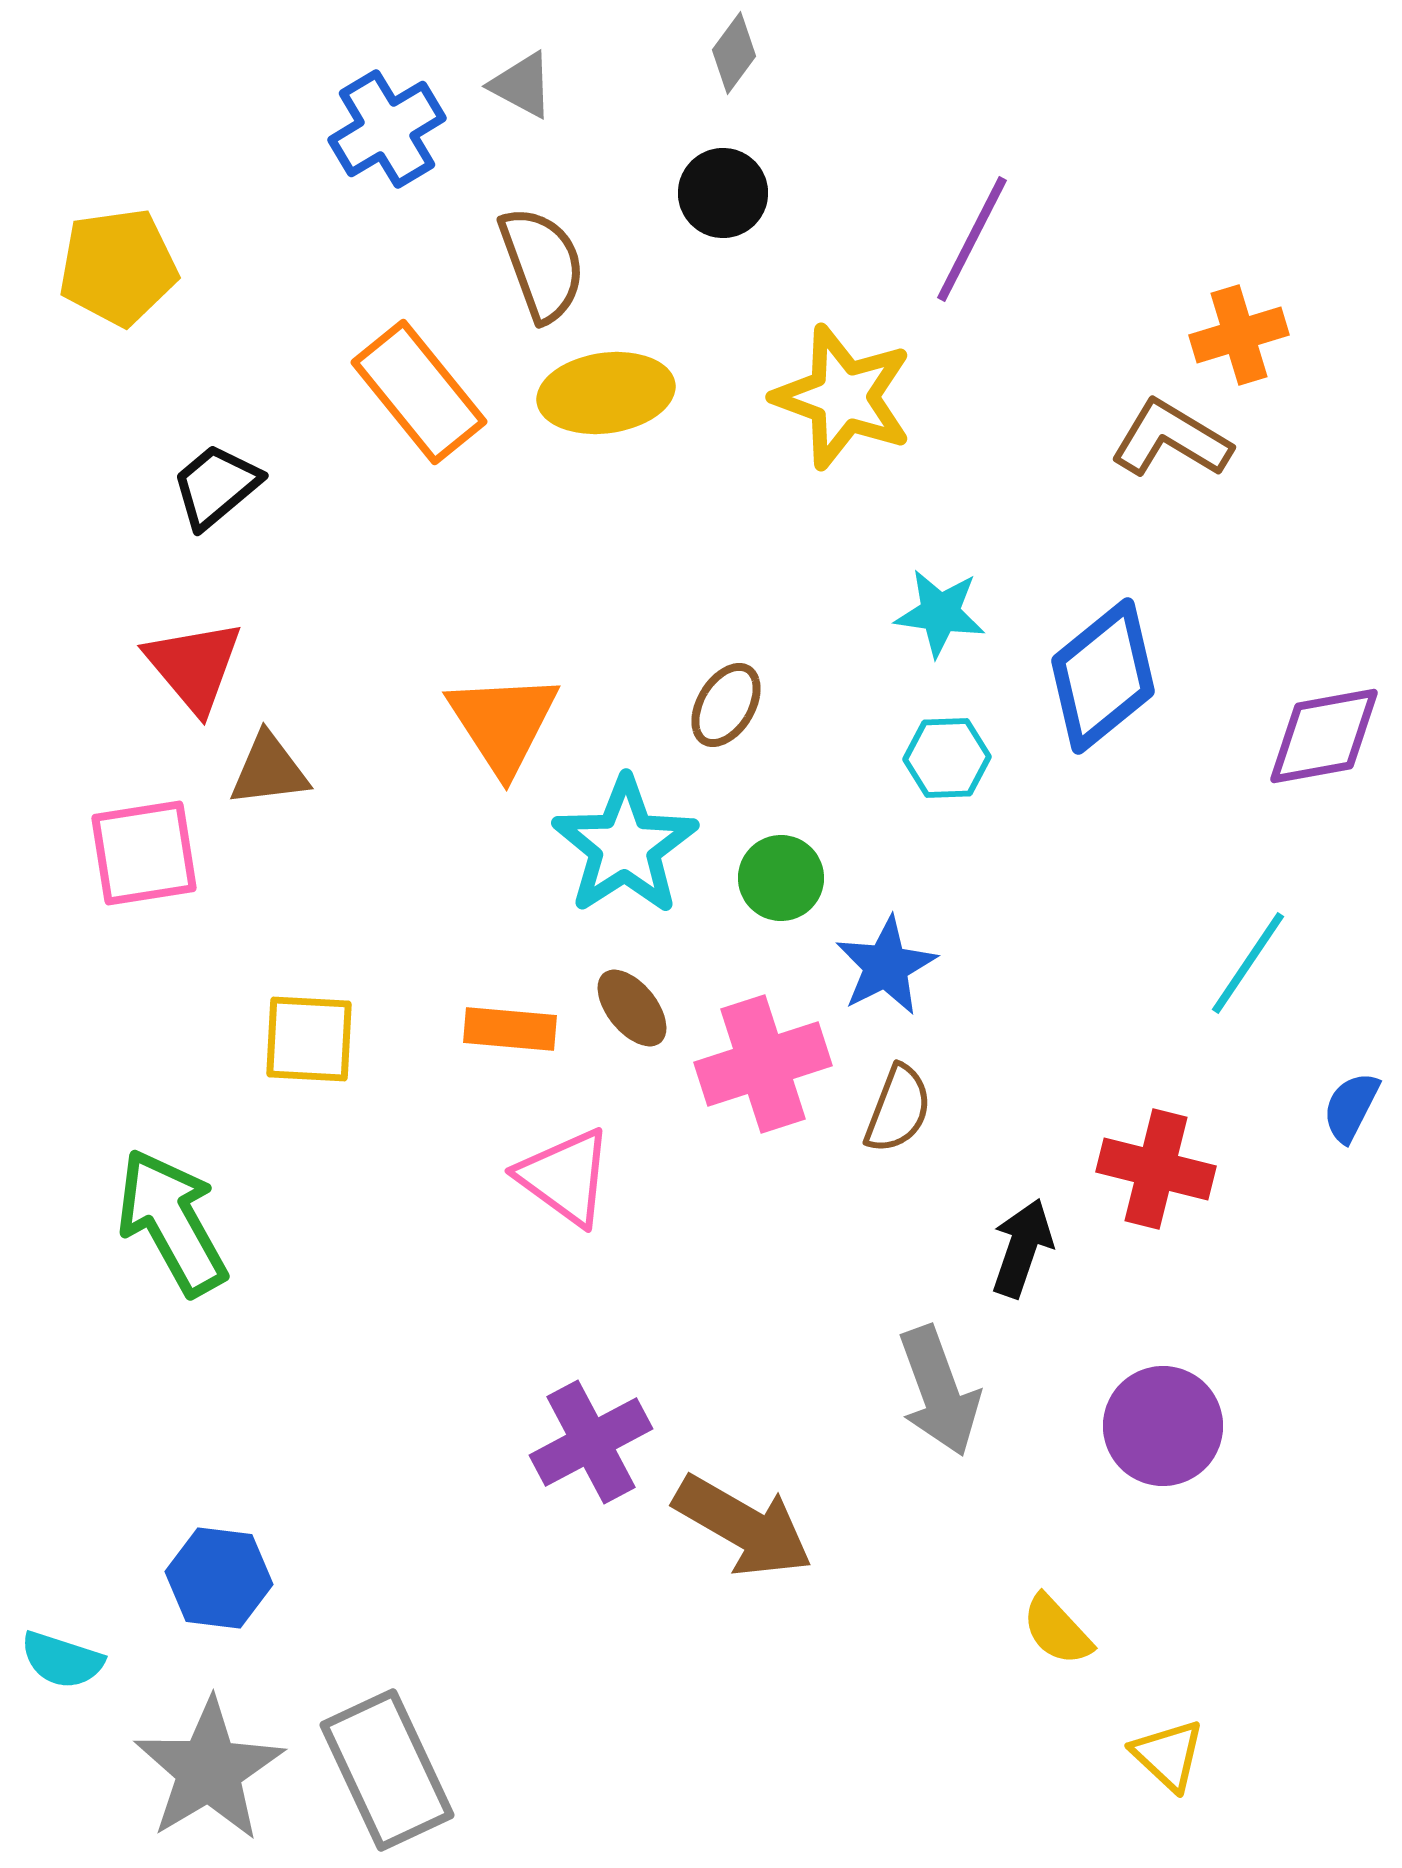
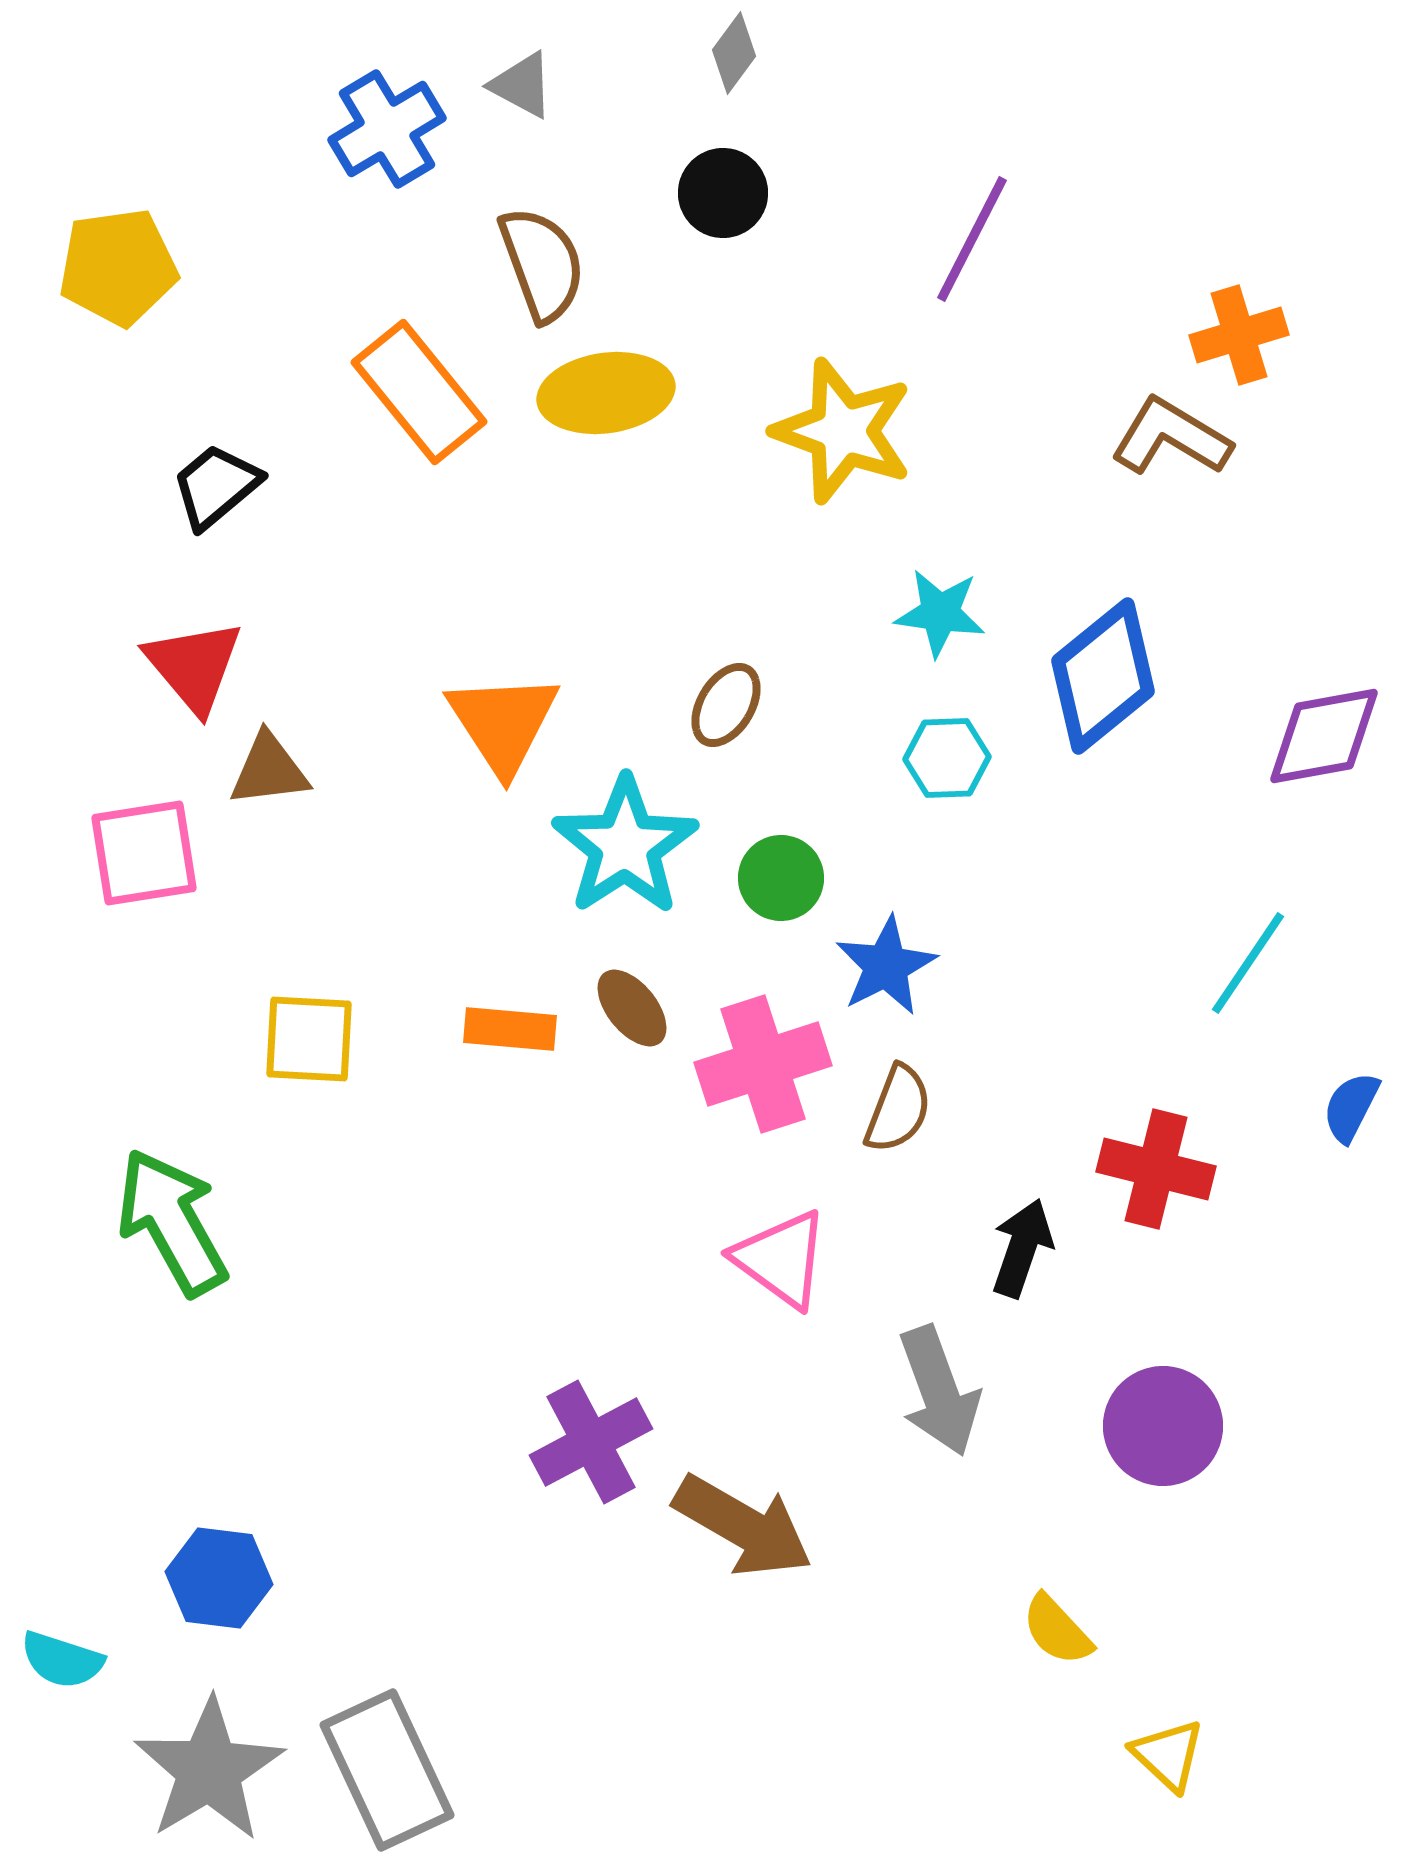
yellow star at (843, 397): moved 34 px down
brown L-shape at (1171, 439): moved 2 px up
pink triangle at (565, 1177): moved 216 px right, 82 px down
